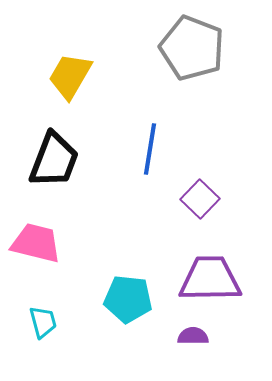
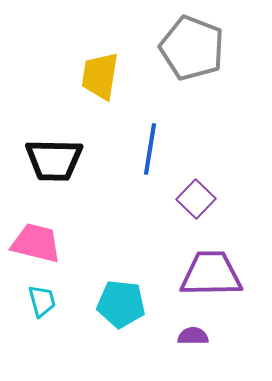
yellow trapezoid: moved 30 px right; rotated 21 degrees counterclockwise
black trapezoid: rotated 70 degrees clockwise
purple square: moved 4 px left
purple trapezoid: moved 1 px right, 5 px up
cyan pentagon: moved 7 px left, 5 px down
cyan trapezoid: moved 1 px left, 21 px up
